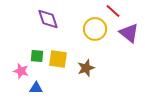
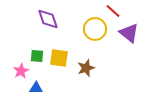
yellow square: moved 1 px right, 1 px up
pink star: rotated 28 degrees clockwise
